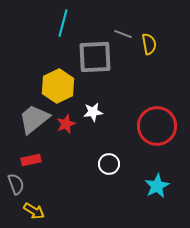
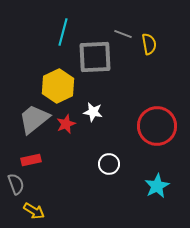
cyan line: moved 9 px down
white star: rotated 18 degrees clockwise
